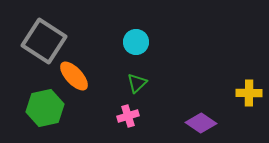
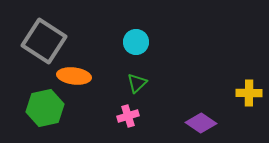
orange ellipse: rotated 40 degrees counterclockwise
